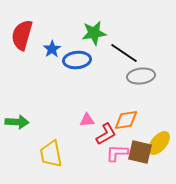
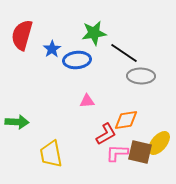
gray ellipse: rotated 8 degrees clockwise
pink triangle: moved 19 px up
